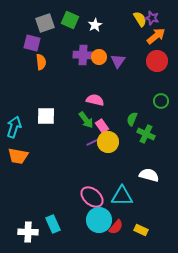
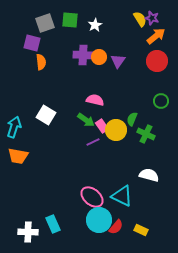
green square: rotated 18 degrees counterclockwise
white square: moved 1 px up; rotated 30 degrees clockwise
green arrow: rotated 18 degrees counterclockwise
yellow circle: moved 8 px right, 12 px up
cyan triangle: rotated 25 degrees clockwise
